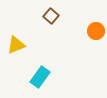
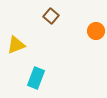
cyan rectangle: moved 4 px left, 1 px down; rotated 15 degrees counterclockwise
